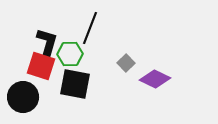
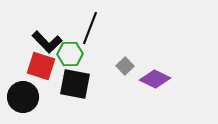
black L-shape: moved 1 px up; rotated 120 degrees clockwise
gray square: moved 1 px left, 3 px down
